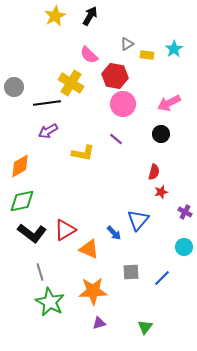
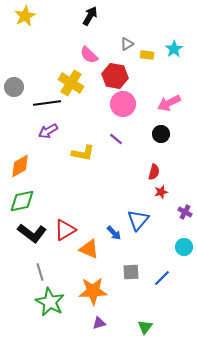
yellow star: moved 30 px left
